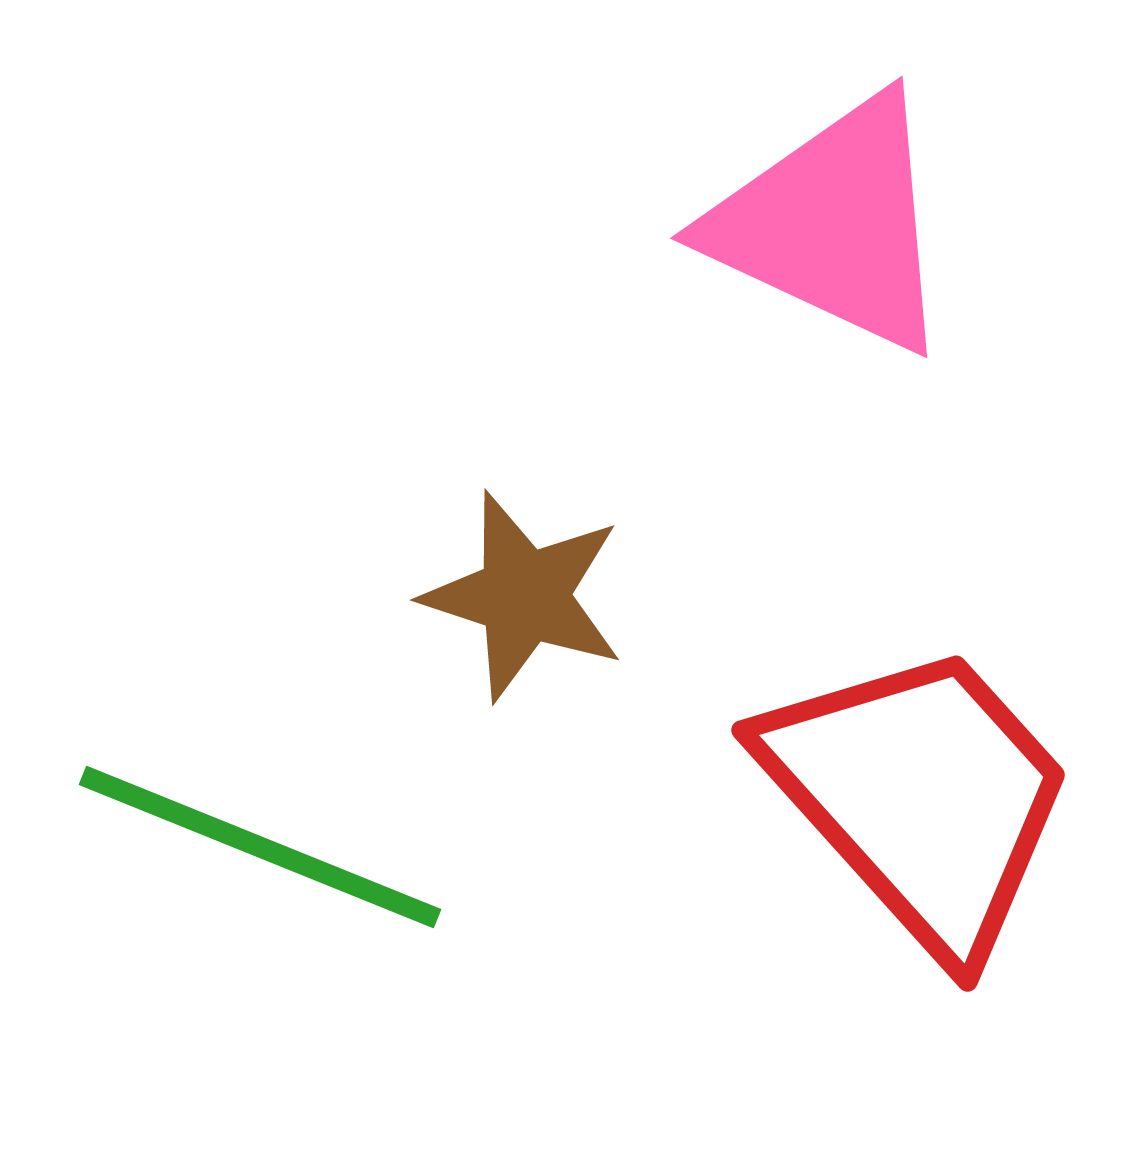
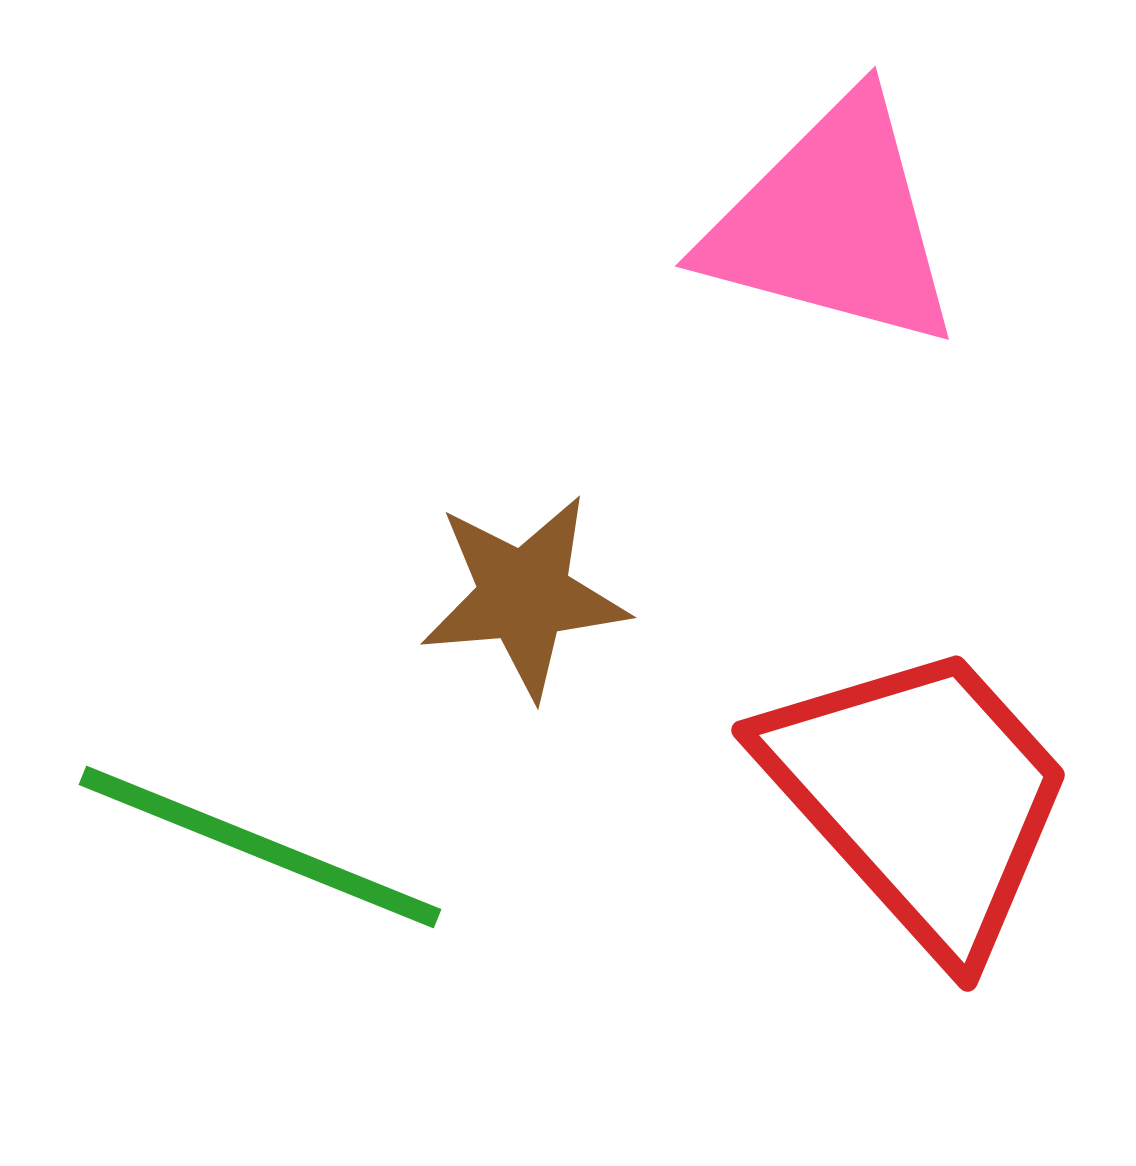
pink triangle: rotated 10 degrees counterclockwise
brown star: rotated 23 degrees counterclockwise
